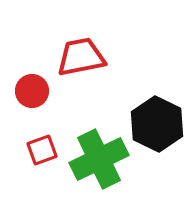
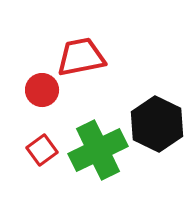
red circle: moved 10 px right, 1 px up
red square: rotated 16 degrees counterclockwise
green cross: moved 1 px left, 9 px up
